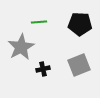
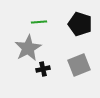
black pentagon: rotated 15 degrees clockwise
gray star: moved 7 px right, 1 px down
